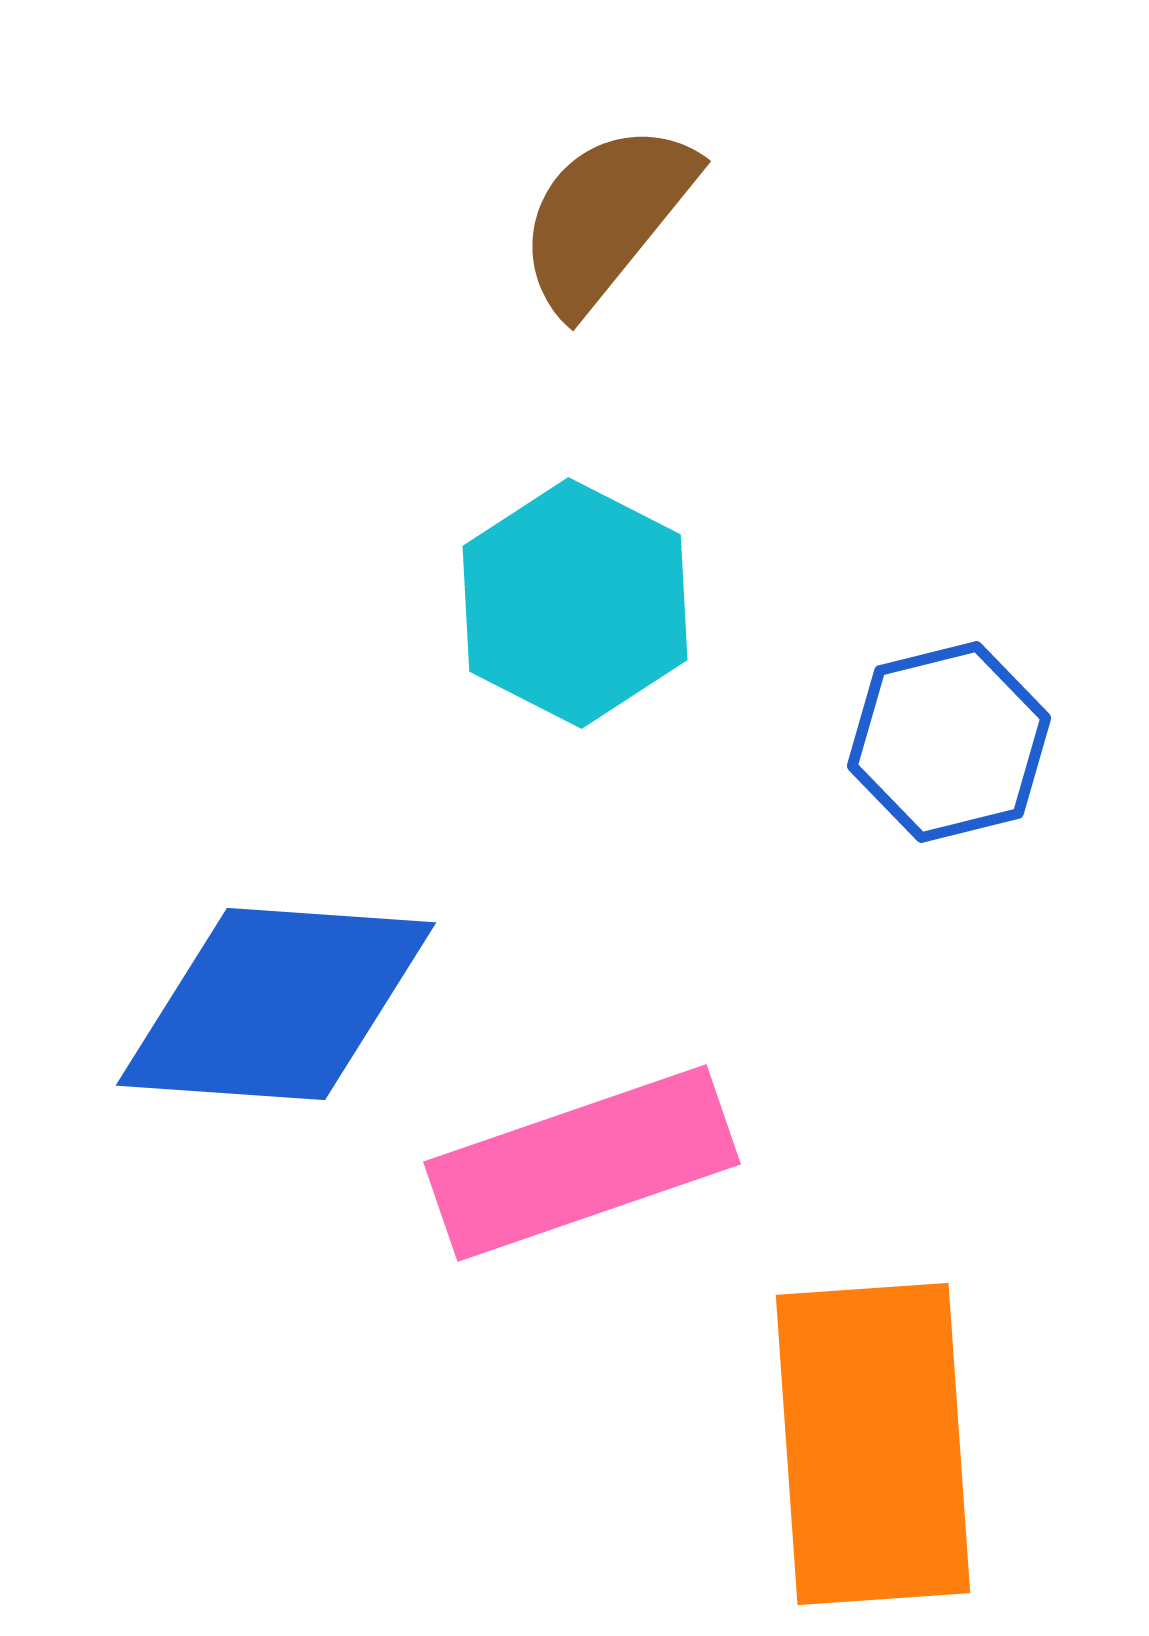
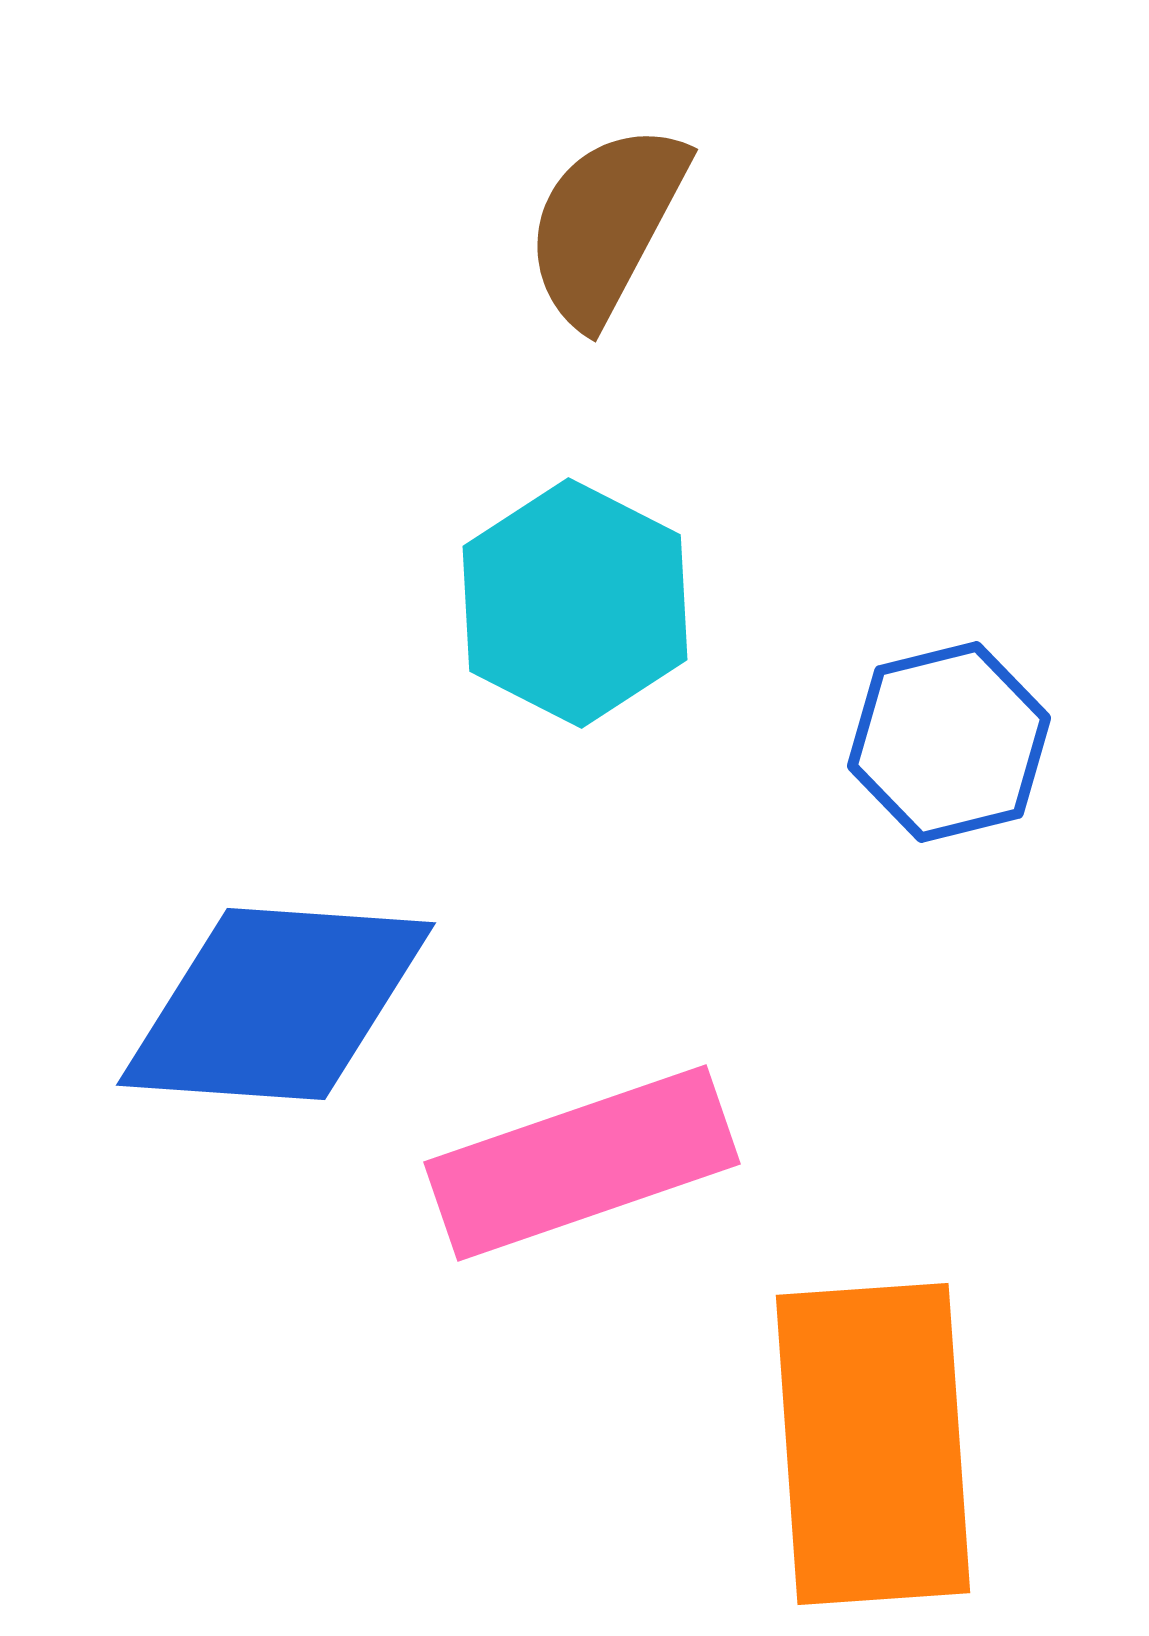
brown semicircle: moved 7 px down; rotated 11 degrees counterclockwise
